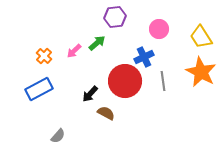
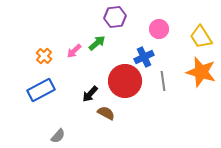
orange star: rotated 12 degrees counterclockwise
blue rectangle: moved 2 px right, 1 px down
